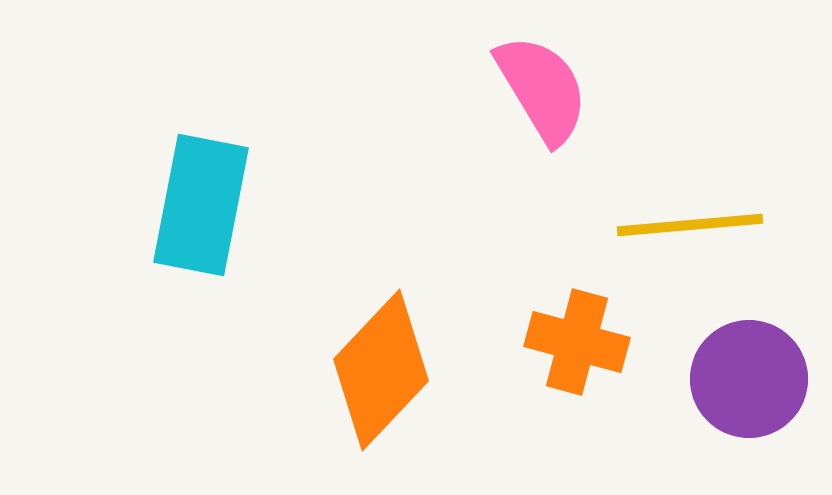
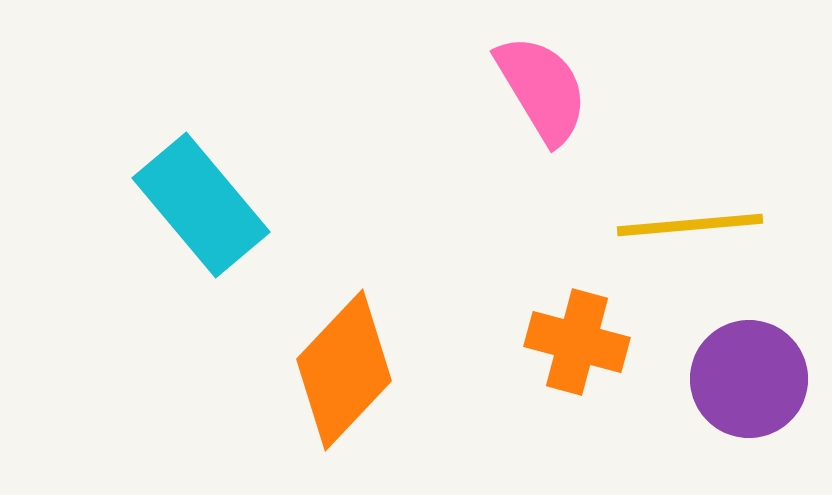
cyan rectangle: rotated 51 degrees counterclockwise
orange diamond: moved 37 px left
